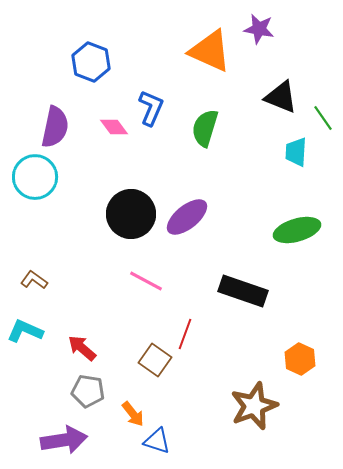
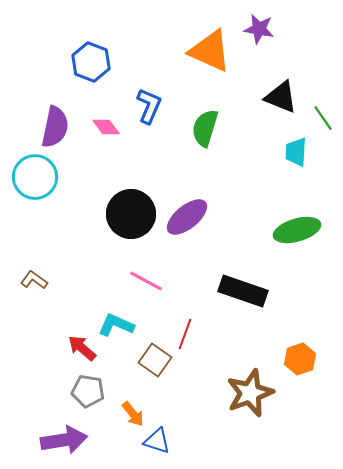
blue L-shape: moved 2 px left, 2 px up
pink diamond: moved 8 px left
cyan L-shape: moved 91 px right, 6 px up
orange hexagon: rotated 16 degrees clockwise
brown star: moved 4 px left, 13 px up
